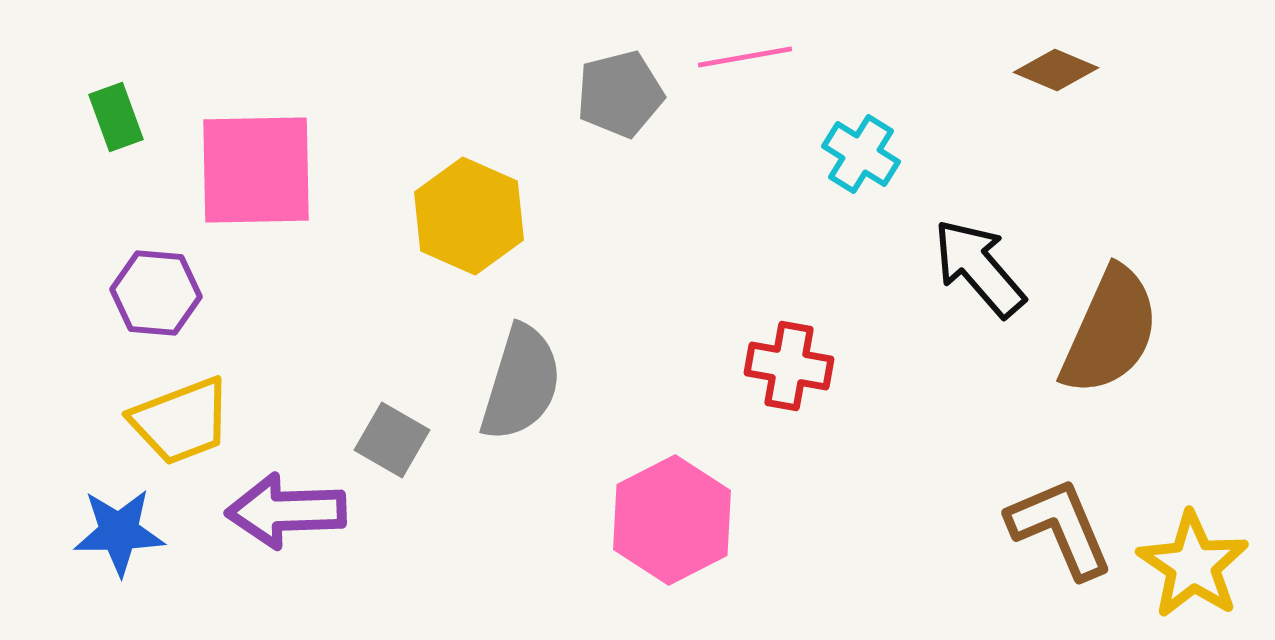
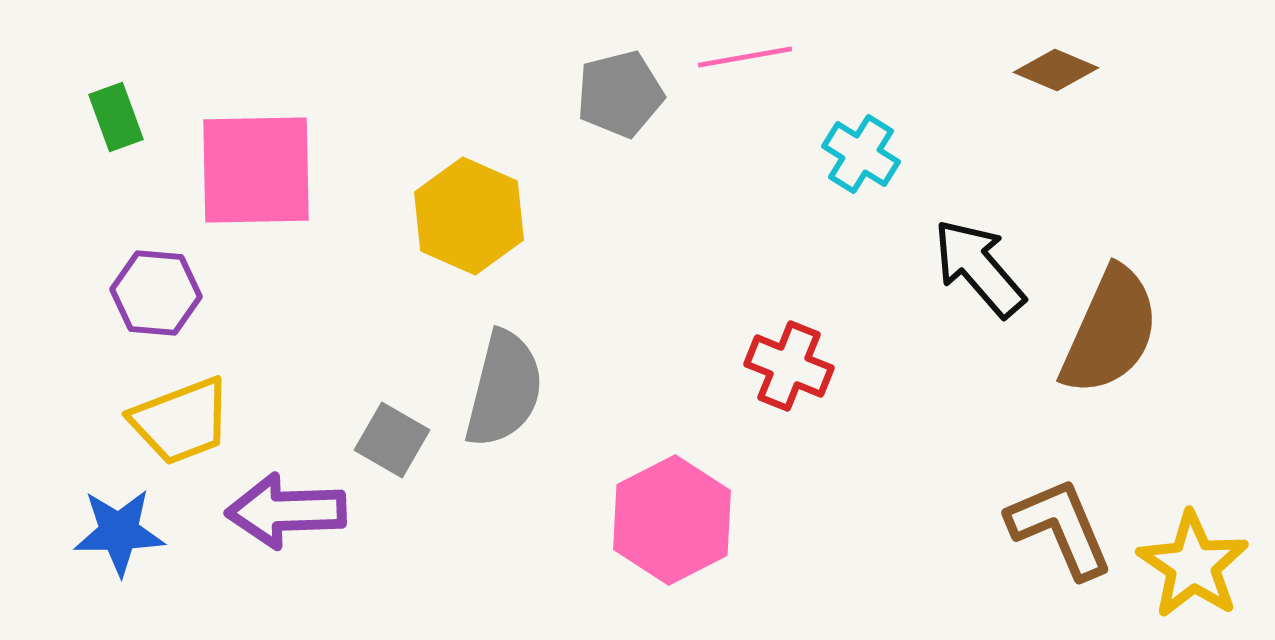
red cross: rotated 12 degrees clockwise
gray semicircle: moved 17 px left, 6 px down; rotated 3 degrees counterclockwise
